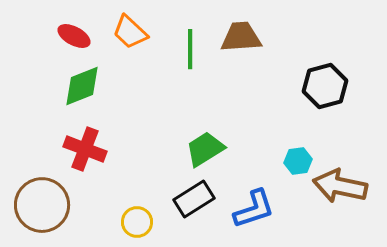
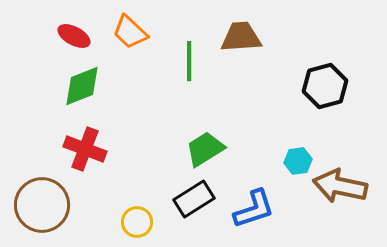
green line: moved 1 px left, 12 px down
